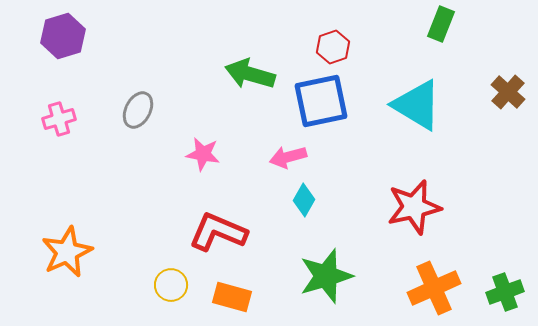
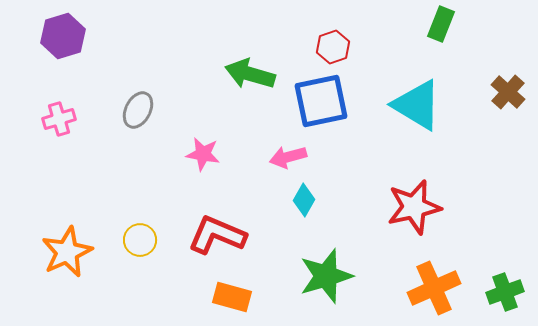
red L-shape: moved 1 px left, 3 px down
yellow circle: moved 31 px left, 45 px up
